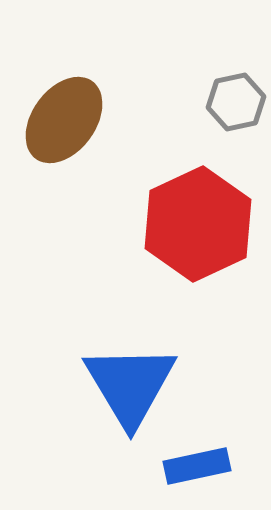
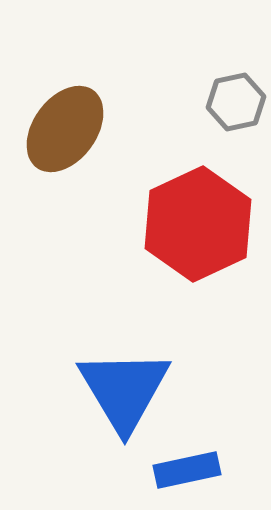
brown ellipse: moved 1 px right, 9 px down
blue triangle: moved 6 px left, 5 px down
blue rectangle: moved 10 px left, 4 px down
